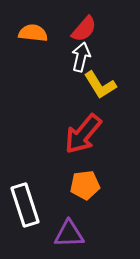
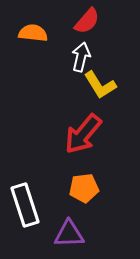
red semicircle: moved 3 px right, 8 px up
orange pentagon: moved 1 px left, 3 px down
